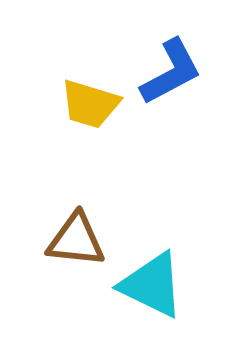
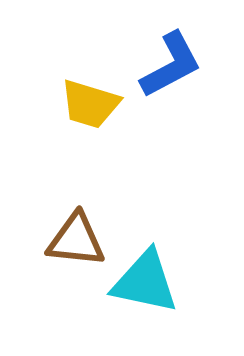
blue L-shape: moved 7 px up
cyan triangle: moved 7 px left, 3 px up; rotated 14 degrees counterclockwise
